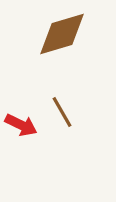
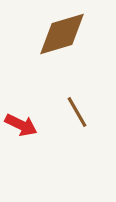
brown line: moved 15 px right
